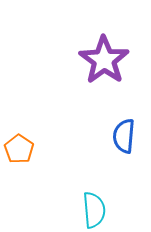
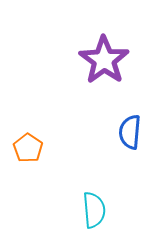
blue semicircle: moved 6 px right, 4 px up
orange pentagon: moved 9 px right, 1 px up
